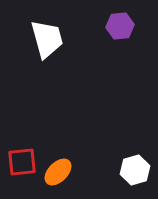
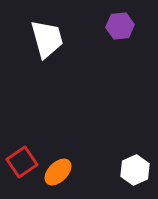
red square: rotated 28 degrees counterclockwise
white hexagon: rotated 8 degrees counterclockwise
